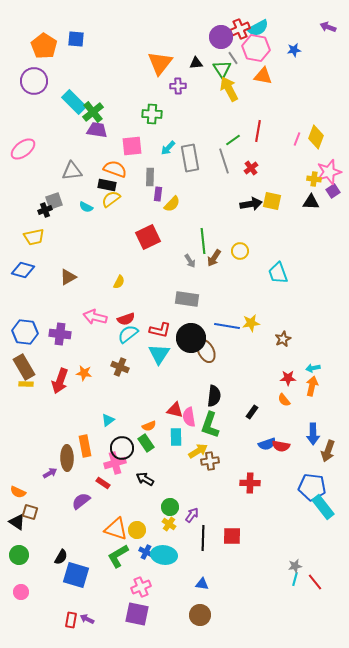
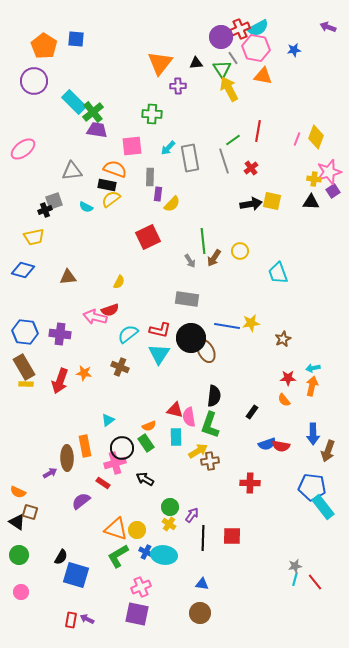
brown triangle at (68, 277): rotated 24 degrees clockwise
red semicircle at (126, 319): moved 16 px left, 9 px up
brown circle at (200, 615): moved 2 px up
